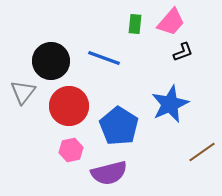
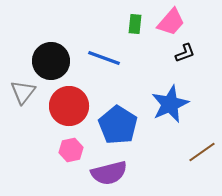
black L-shape: moved 2 px right, 1 px down
blue pentagon: moved 1 px left, 1 px up
